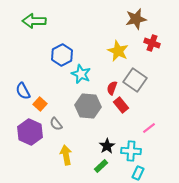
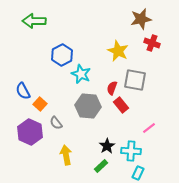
brown star: moved 5 px right
gray square: rotated 25 degrees counterclockwise
gray semicircle: moved 1 px up
